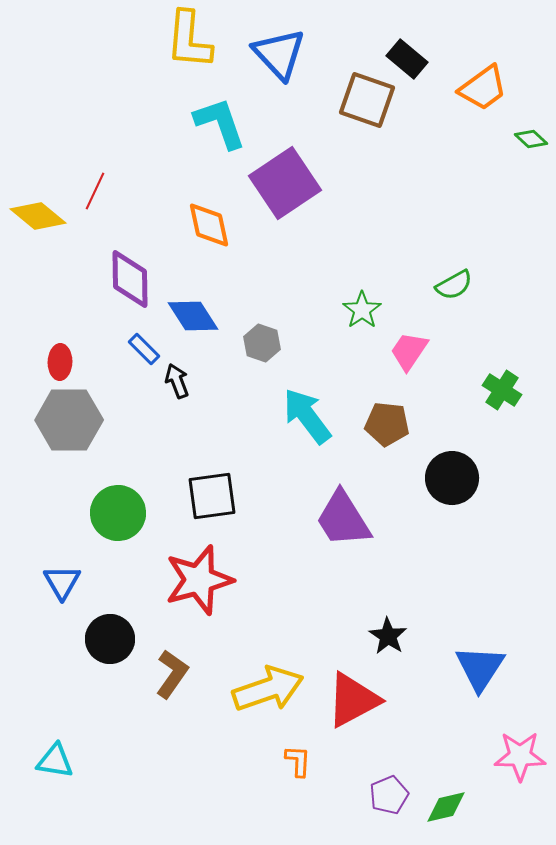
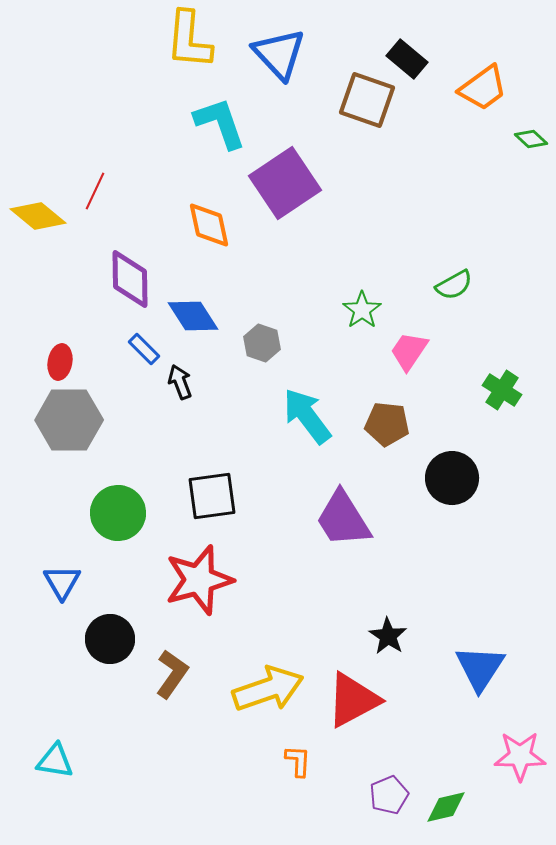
red ellipse at (60, 362): rotated 8 degrees clockwise
black arrow at (177, 381): moved 3 px right, 1 px down
